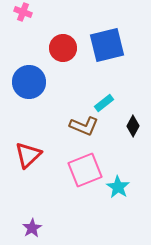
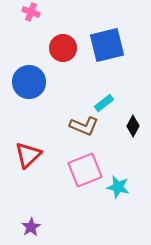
pink cross: moved 8 px right
cyan star: rotated 20 degrees counterclockwise
purple star: moved 1 px left, 1 px up
